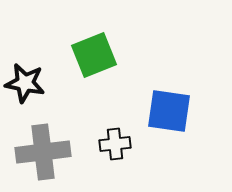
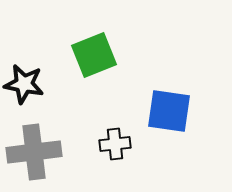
black star: moved 1 px left, 1 px down
gray cross: moved 9 px left
